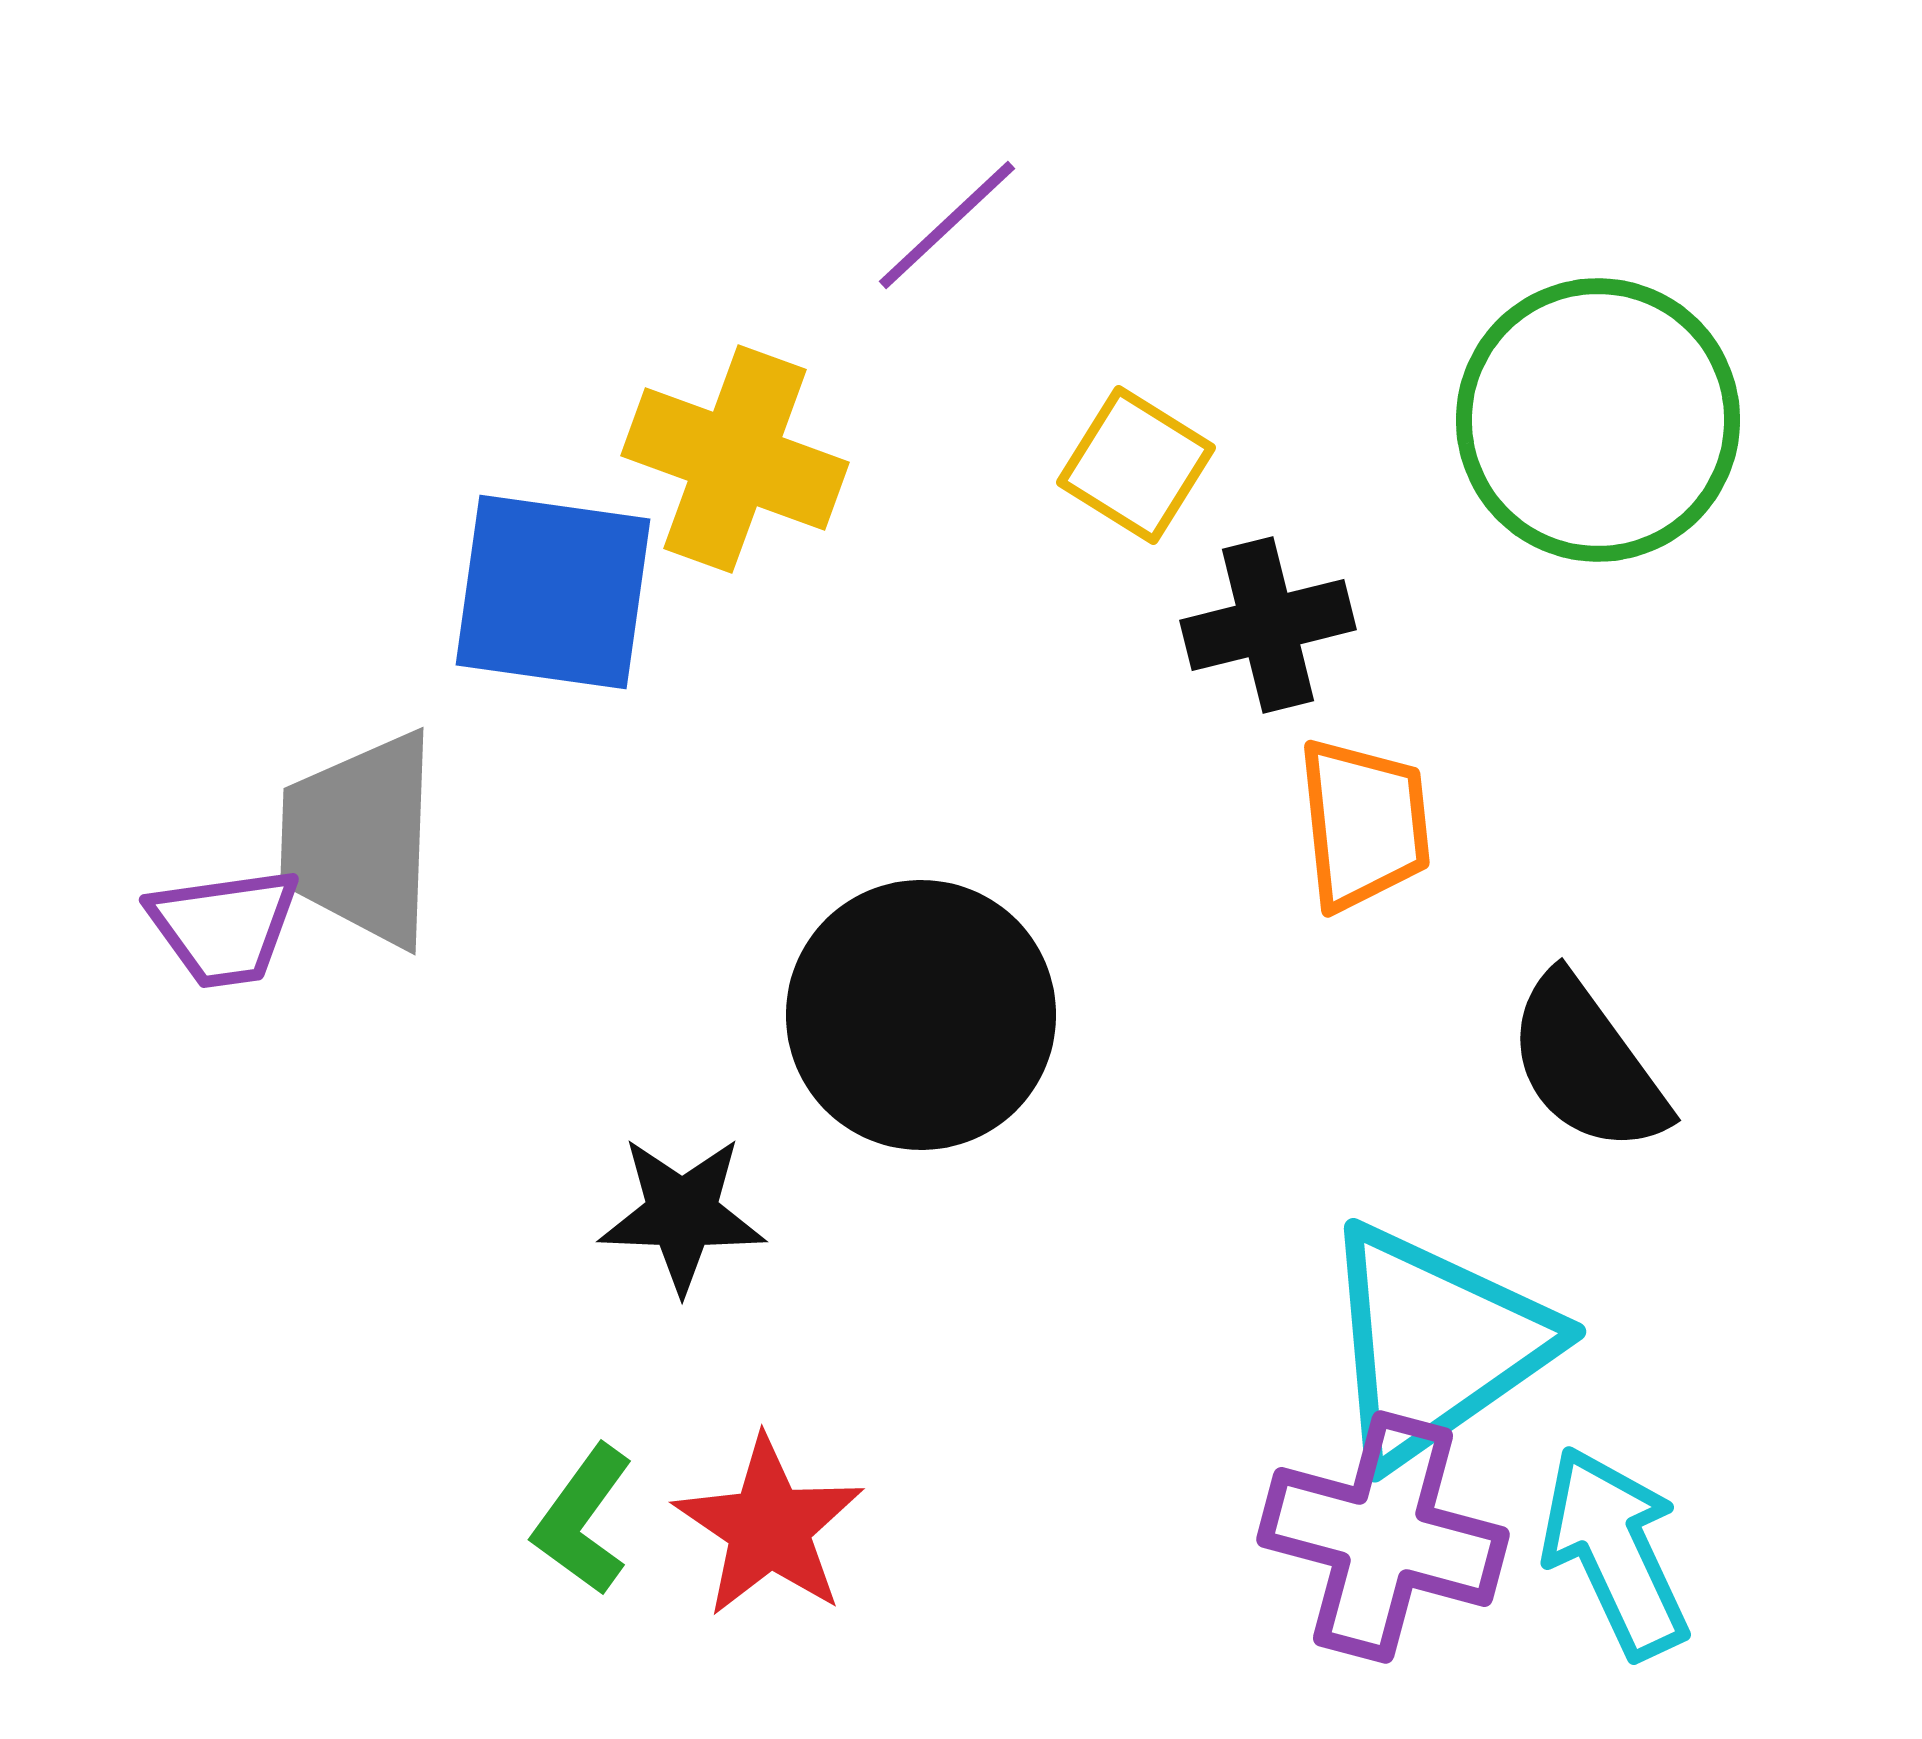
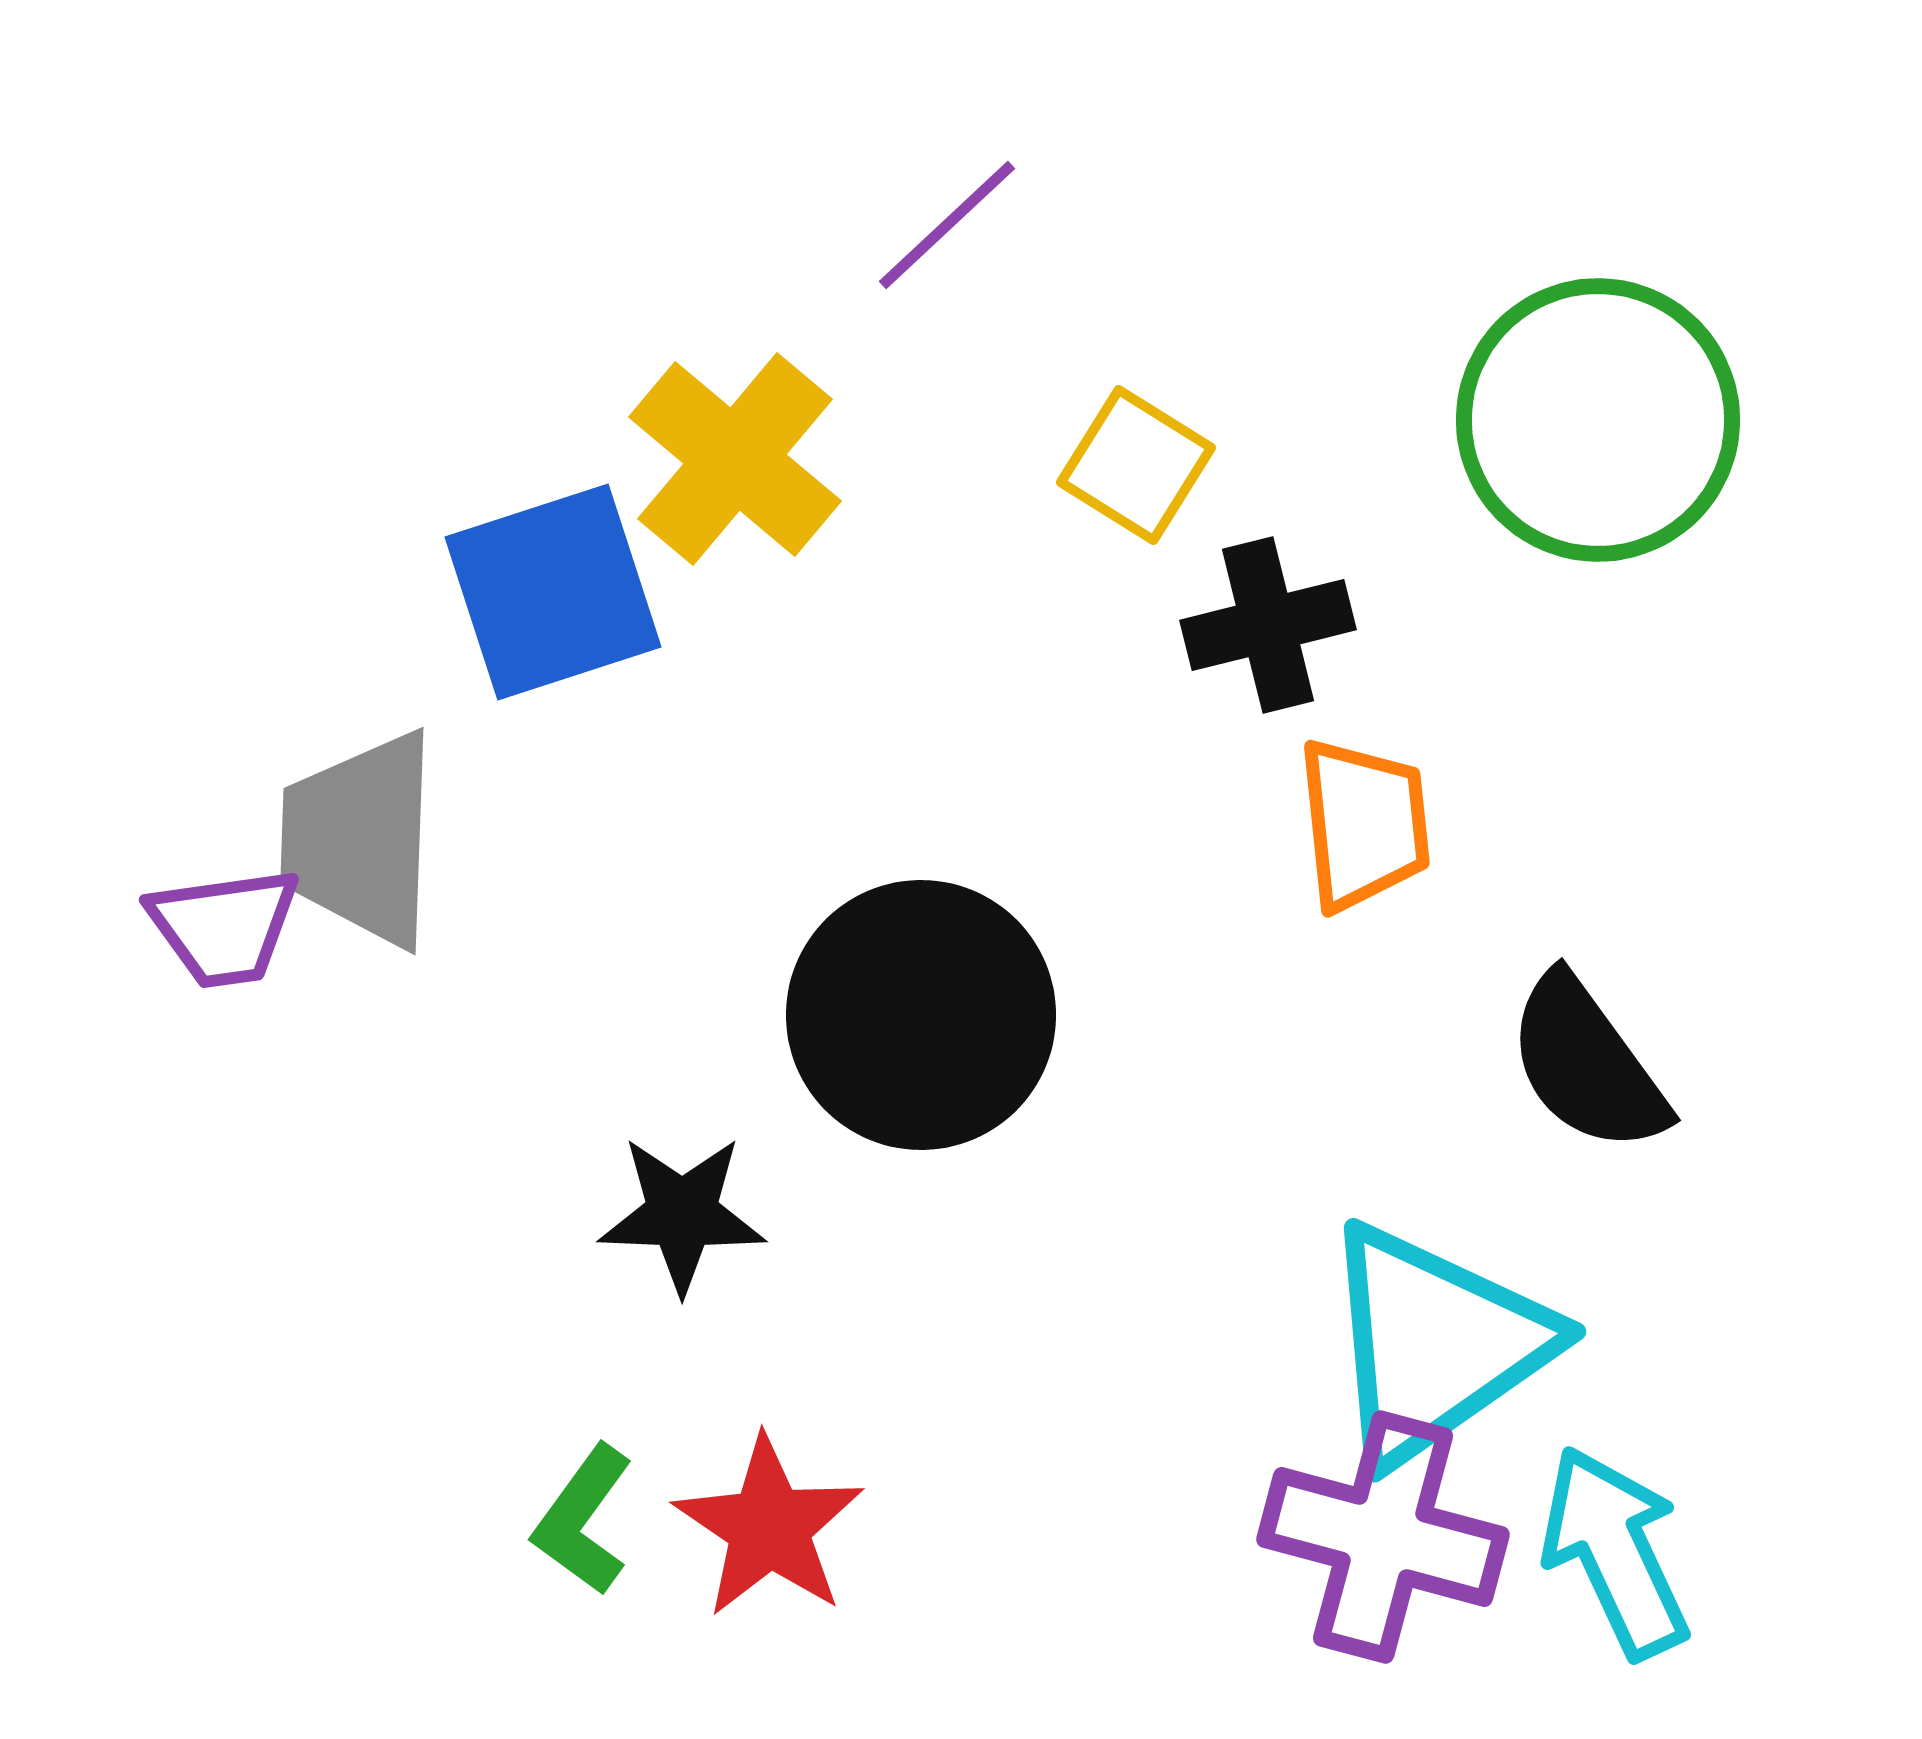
yellow cross: rotated 20 degrees clockwise
blue square: rotated 26 degrees counterclockwise
